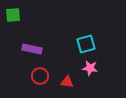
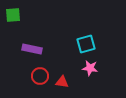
red triangle: moved 5 px left
